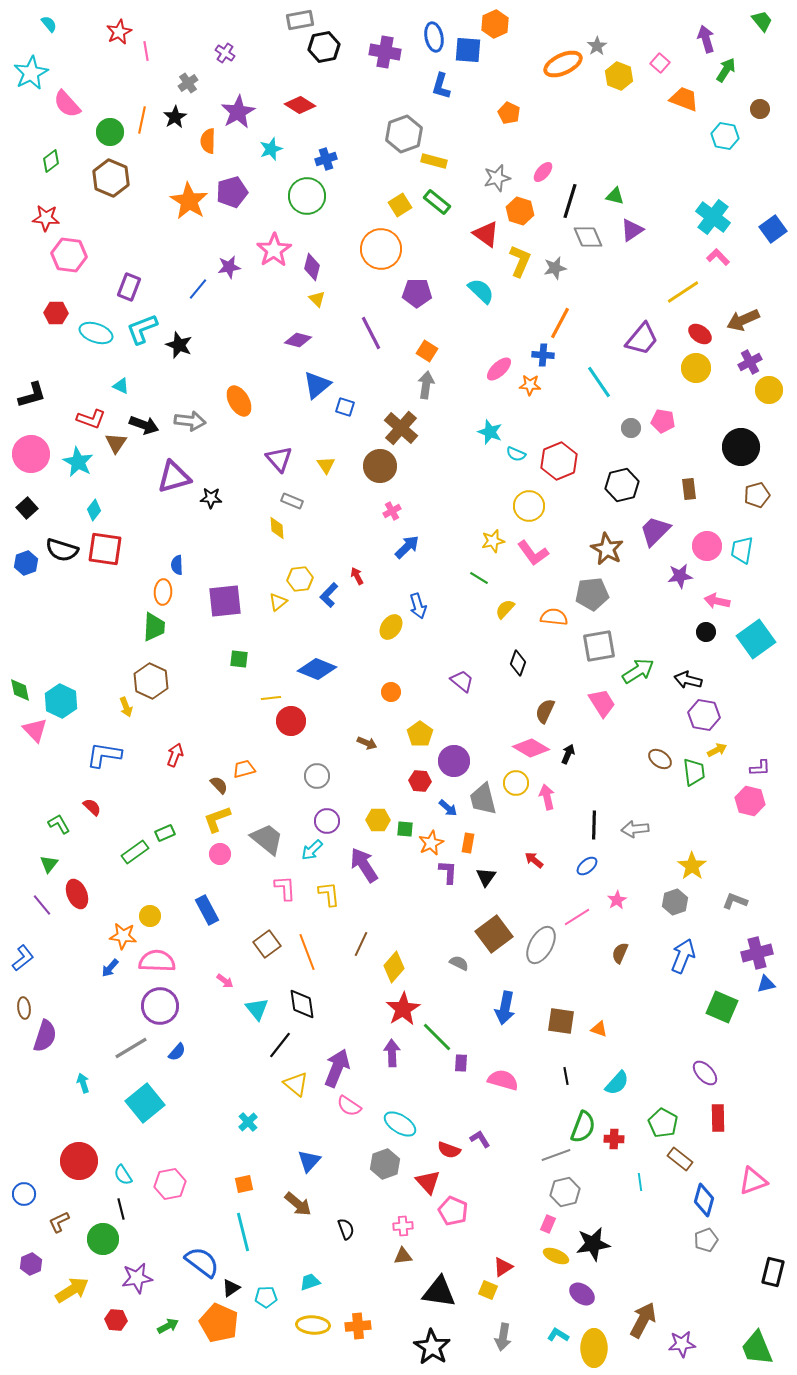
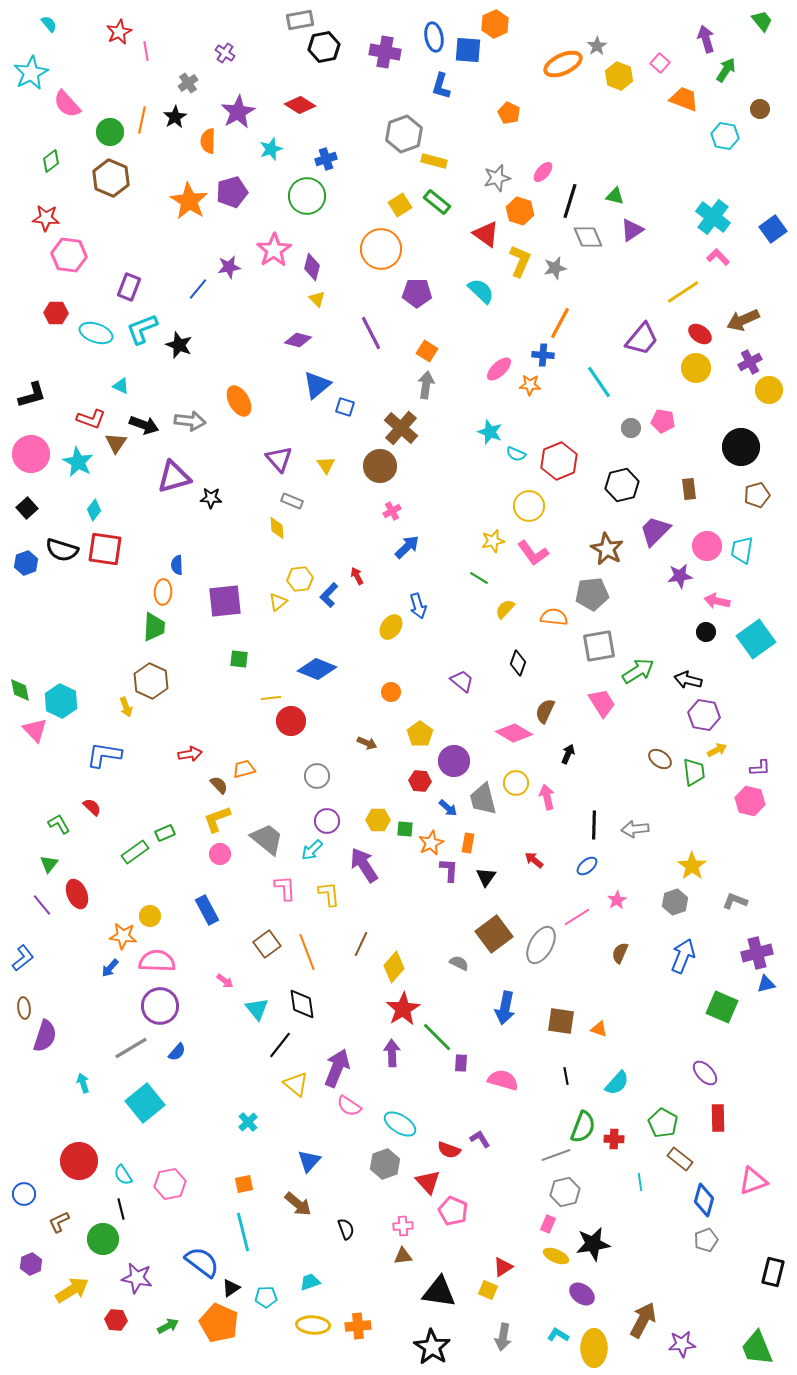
pink diamond at (531, 748): moved 17 px left, 15 px up
red arrow at (175, 755): moved 15 px right, 1 px up; rotated 60 degrees clockwise
purple L-shape at (448, 872): moved 1 px right, 2 px up
purple star at (137, 1278): rotated 20 degrees clockwise
